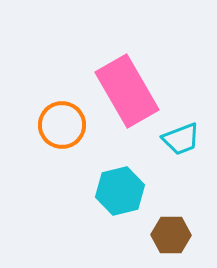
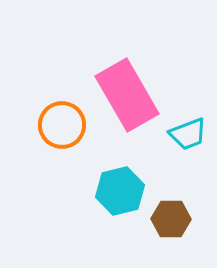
pink rectangle: moved 4 px down
cyan trapezoid: moved 7 px right, 5 px up
brown hexagon: moved 16 px up
